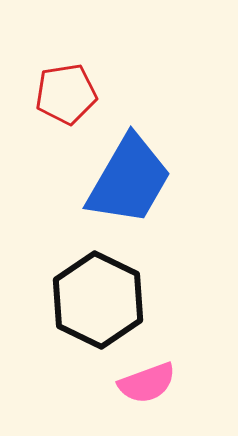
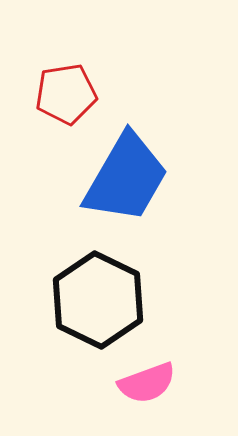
blue trapezoid: moved 3 px left, 2 px up
